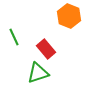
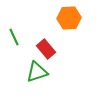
orange hexagon: moved 2 px down; rotated 25 degrees counterclockwise
green triangle: moved 1 px left, 1 px up
